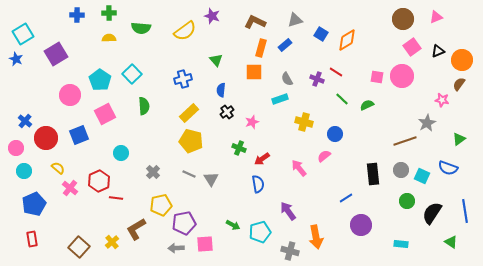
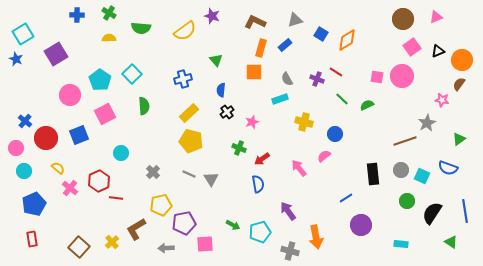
green cross at (109, 13): rotated 32 degrees clockwise
gray arrow at (176, 248): moved 10 px left
